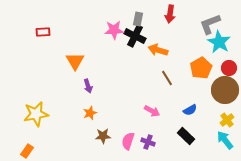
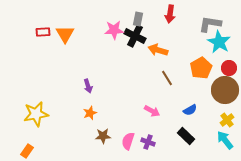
gray L-shape: rotated 30 degrees clockwise
orange triangle: moved 10 px left, 27 px up
